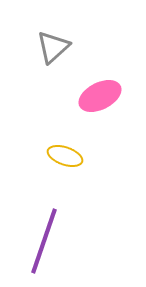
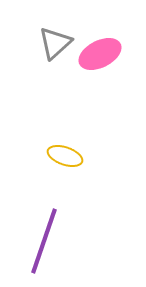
gray triangle: moved 2 px right, 4 px up
pink ellipse: moved 42 px up
